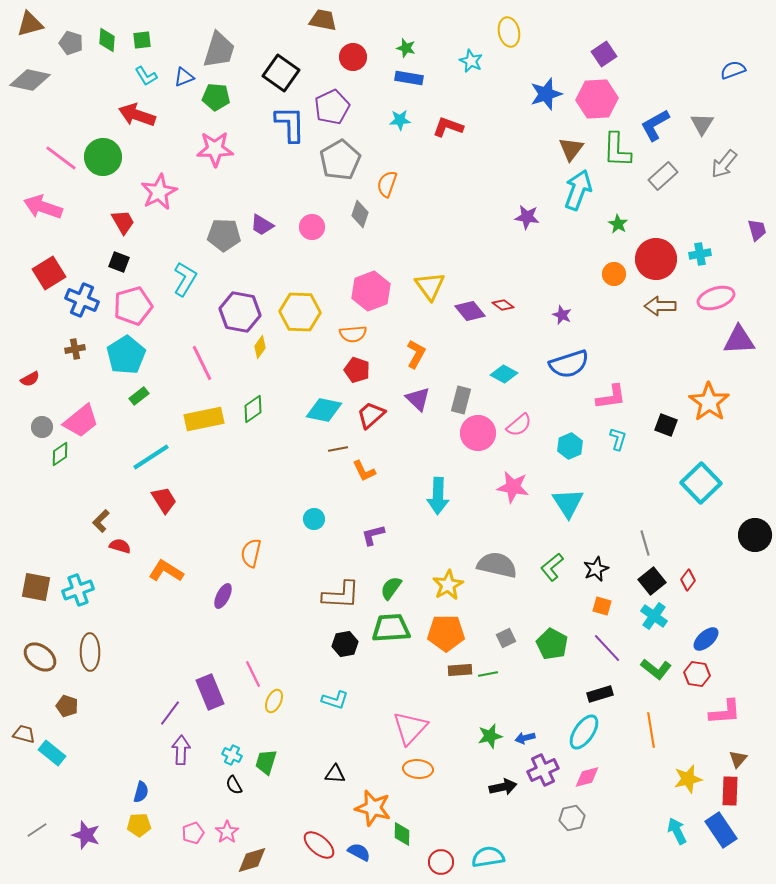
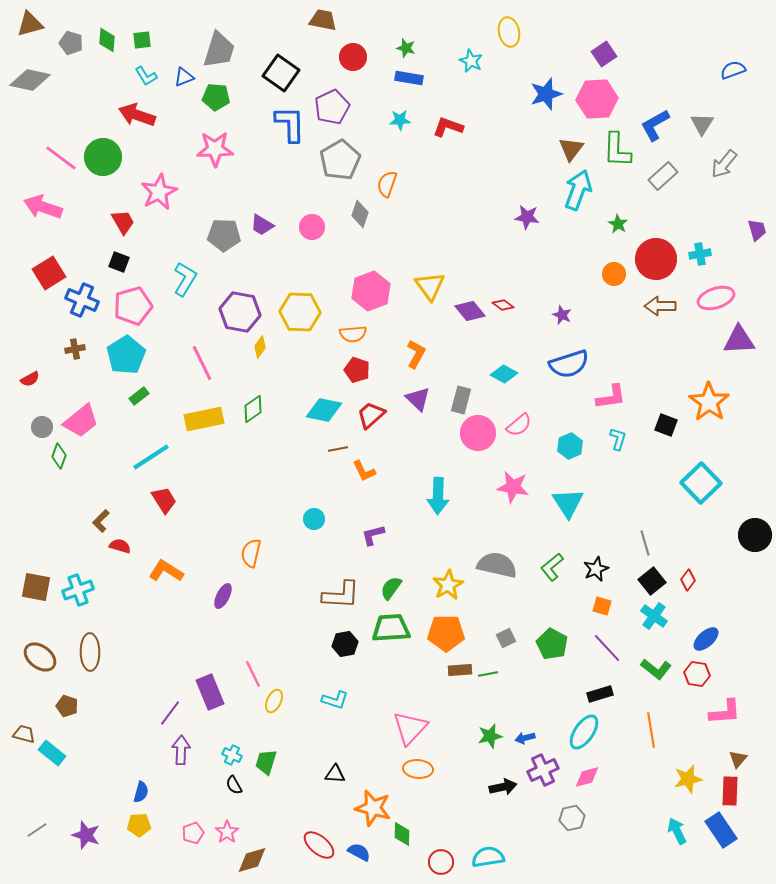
green diamond at (60, 454): moved 1 px left, 2 px down; rotated 35 degrees counterclockwise
